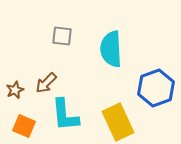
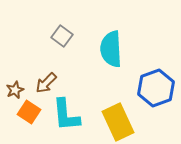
gray square: rotated 30 degrees clockwise
cyan L-shape: moved 1 px right
orange square: moved 5 px right, 14 px up; rotated 10 degrees clockwise
